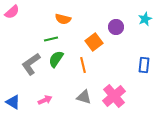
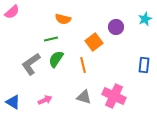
pink cross: rotated 25 degrees counterclockwise
